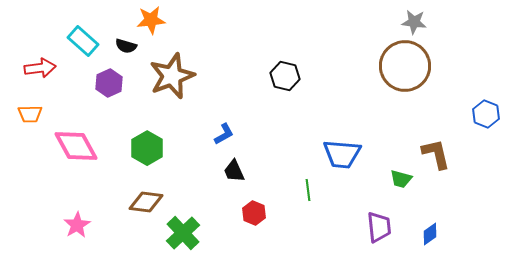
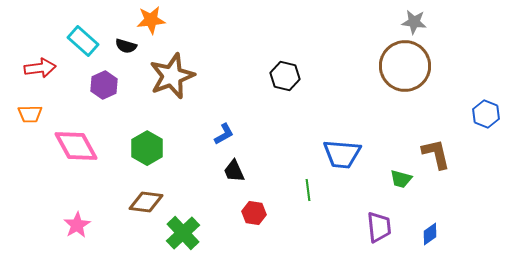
purple hexagon: moved 5 px left, 2 px down
red hexagon: rotated 15 degrees counterclockwise
